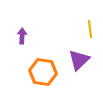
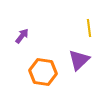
yellow line: moved 1 px left, 1 px up
purple arrow: rotated 35 degrees clockwise
